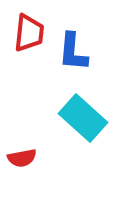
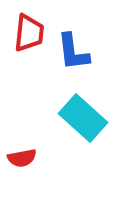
blue L-shape: rotated 12 degrees counterclockwise
